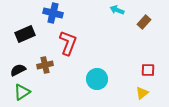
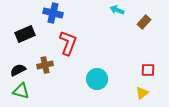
green triangle: moved 1 px left, 1 px up; rotated 48 degrees clockwise
